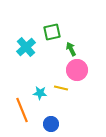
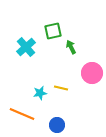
green square: moved 1 px right, 1 px up
green arrow: moved 2 px up
pink circle: moved 15 px right, 3 px down
cyan star: rotated 16 degrees counterclockwise
orange line: moved 4 px down; rotated 45 degrees counterclockwise
blue circle: moved 6 px right, 1 px down
